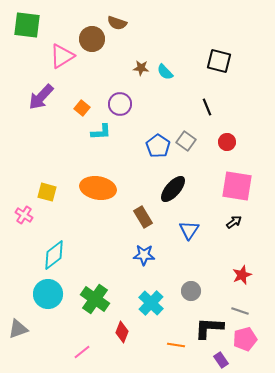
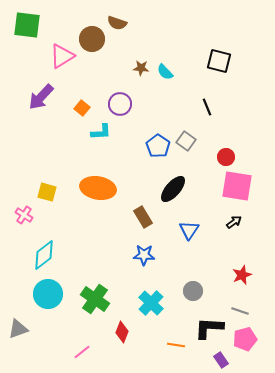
red circle: moved 1 px left, 15 px down
cyan diamond: moved 10 px left
gray circle: moved 2 px right
